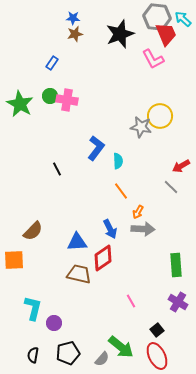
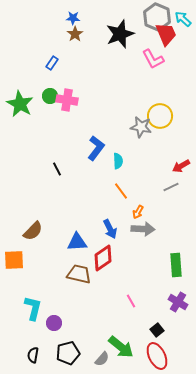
gray hexagon: rotated 16 degrees clockwise
brown star: rotated 21 degrees counterclockwise
gray line: rotated 70 degrees counterclockwise
